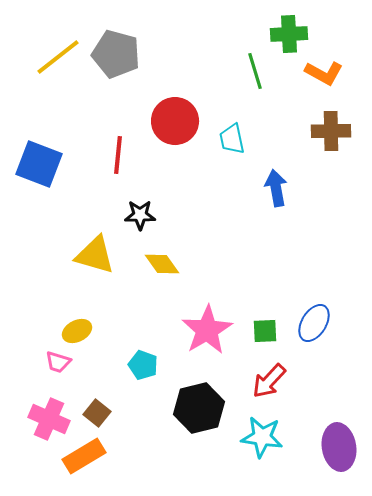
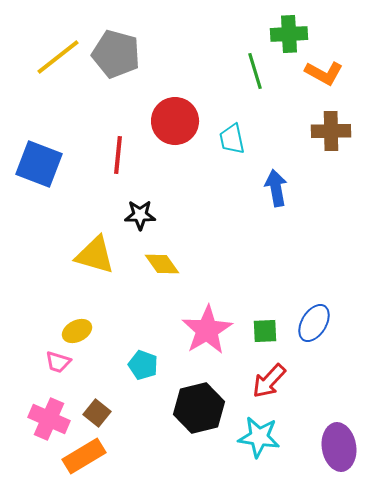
cyan star: moved 3 px left
